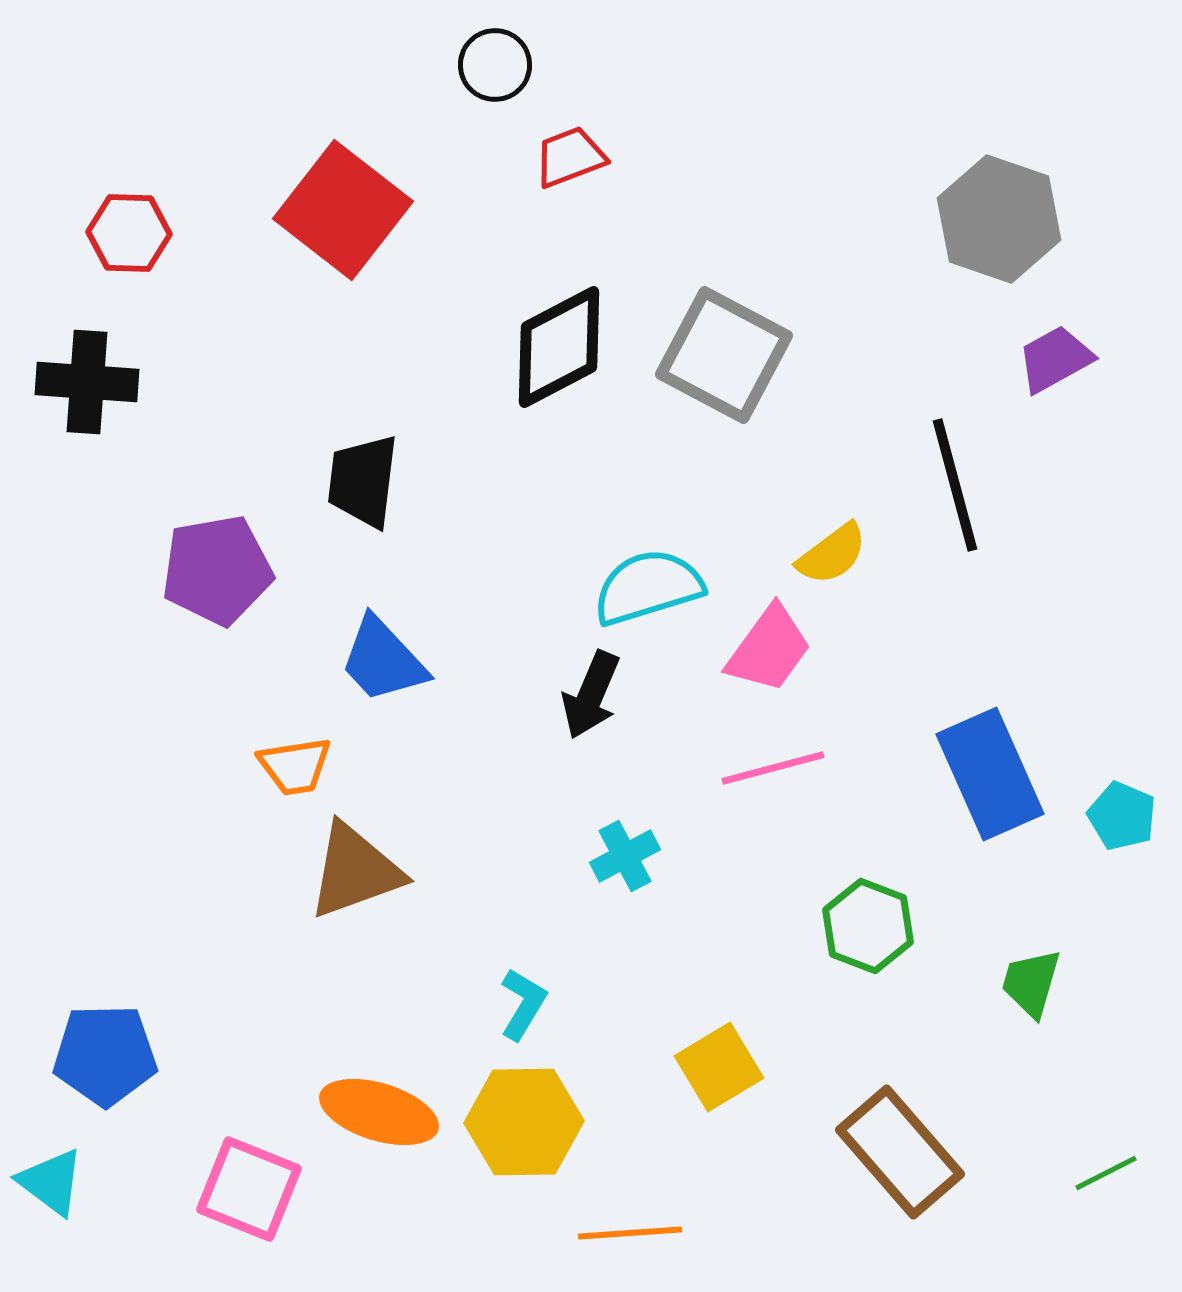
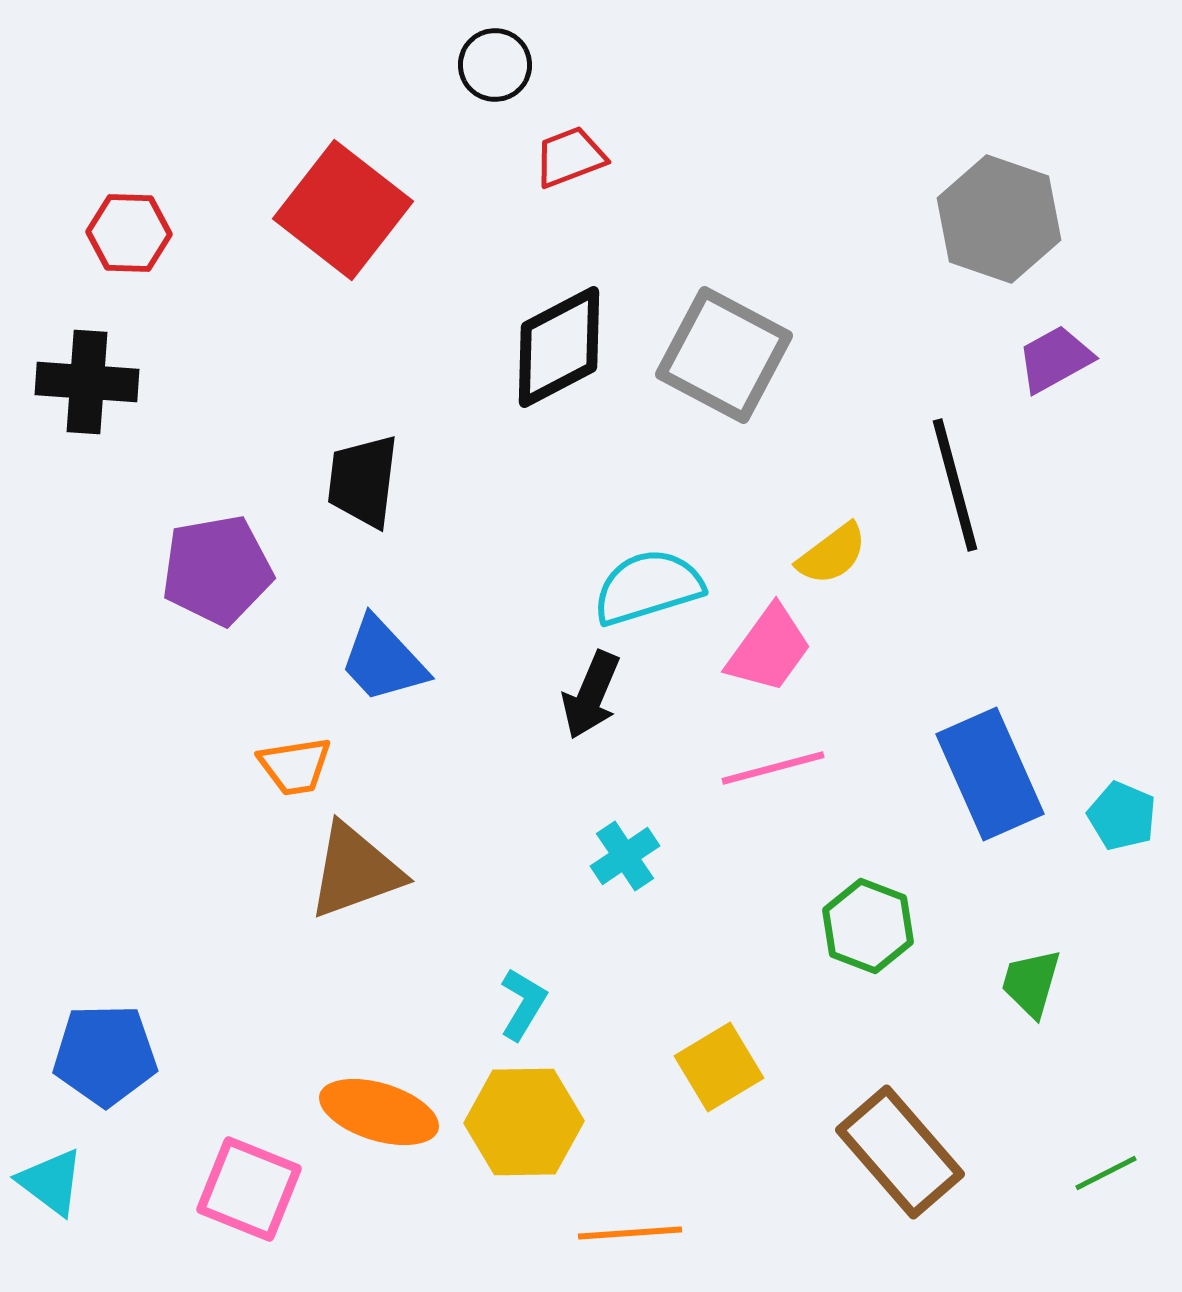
cyan cross: rotated 6 degrees counterclockwise
